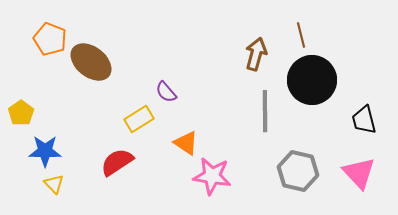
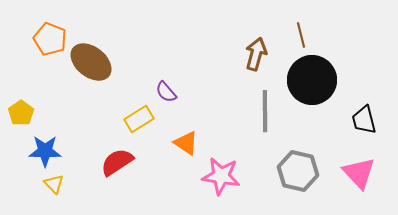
pink star: moved 9 px right
